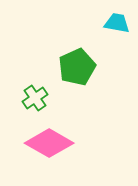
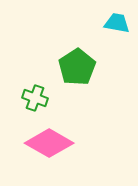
green pentagon: rotated 9 degrees counterclockwise
green cross: rotated 35 degrees counterclockwise
